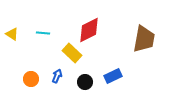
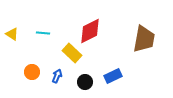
red diamond: moved 1 px right, 1 px down
orange circle: moved 1 px right, 7 px up
